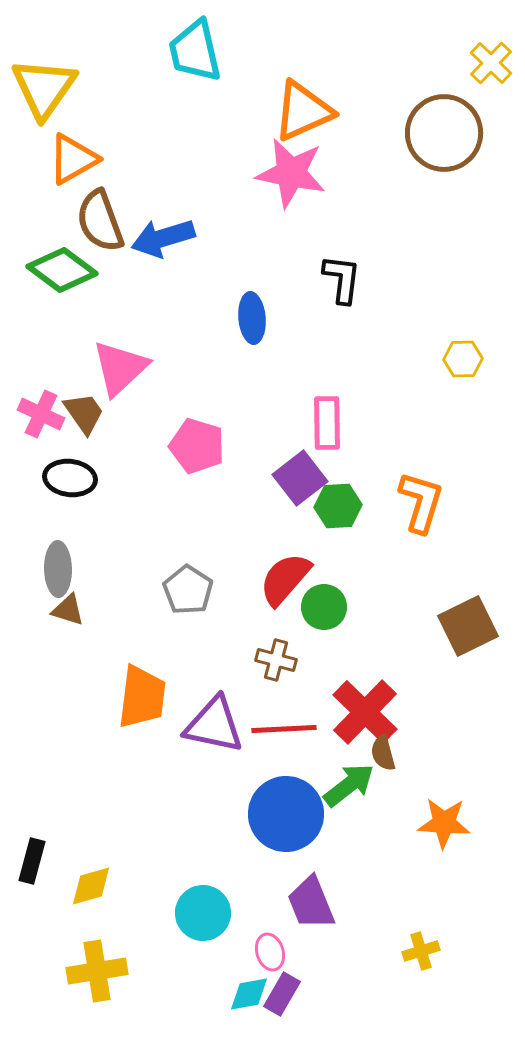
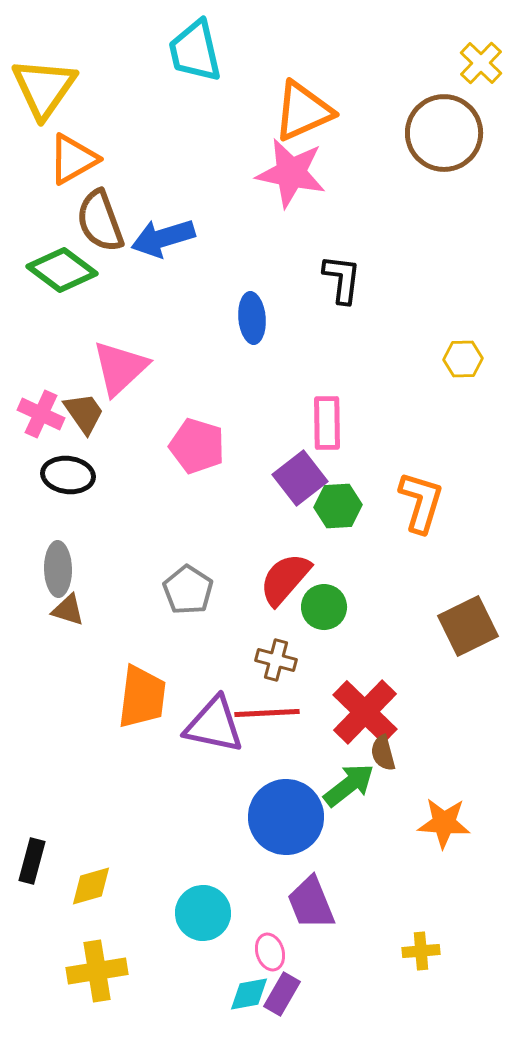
yellow cross at (491, 63): moved 10 px left
black ellipse at (70, 478): moved 2 px left, 3 px up
red line at (284, 729): moved 17 px left, 16 px up
blue circle at (286, 814): moved 3 px down
yellow cross at (421, 951): rotated 12 degrees clockwise
